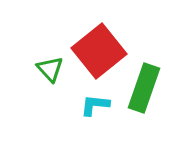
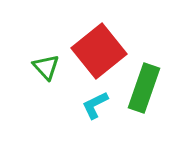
green triangle: moved 4 px left, 2 px up
cyan L-shape: rotated 32 degrees counterclockwise
